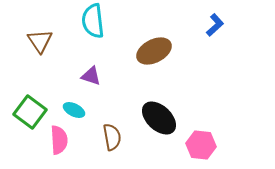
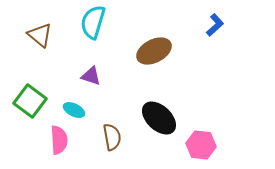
cyan semicircle: moved 1 px down; rotated 24 degrees clockwise
brown triangle: moved 6 px up; rotated 16 degrees counterclockwise
green square: moved 11 px up
